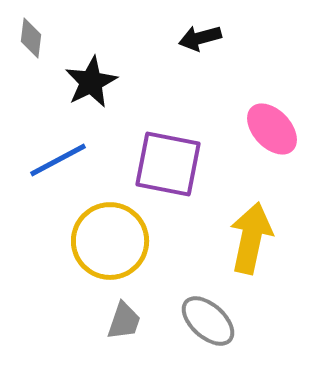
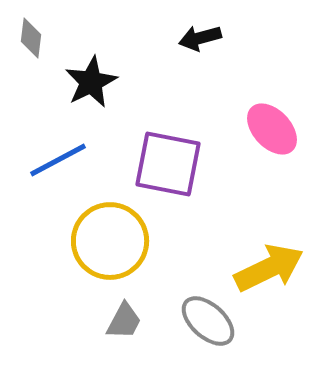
yellow arrow: moved 18 px right, 30 px down; rotated 52 degrees clockwise
gray trapezoid: rotated 9 degrees clockwise
